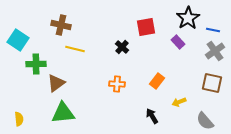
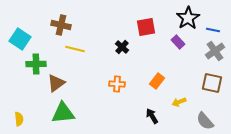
cyan square: moved 2 px right, 1 px up
